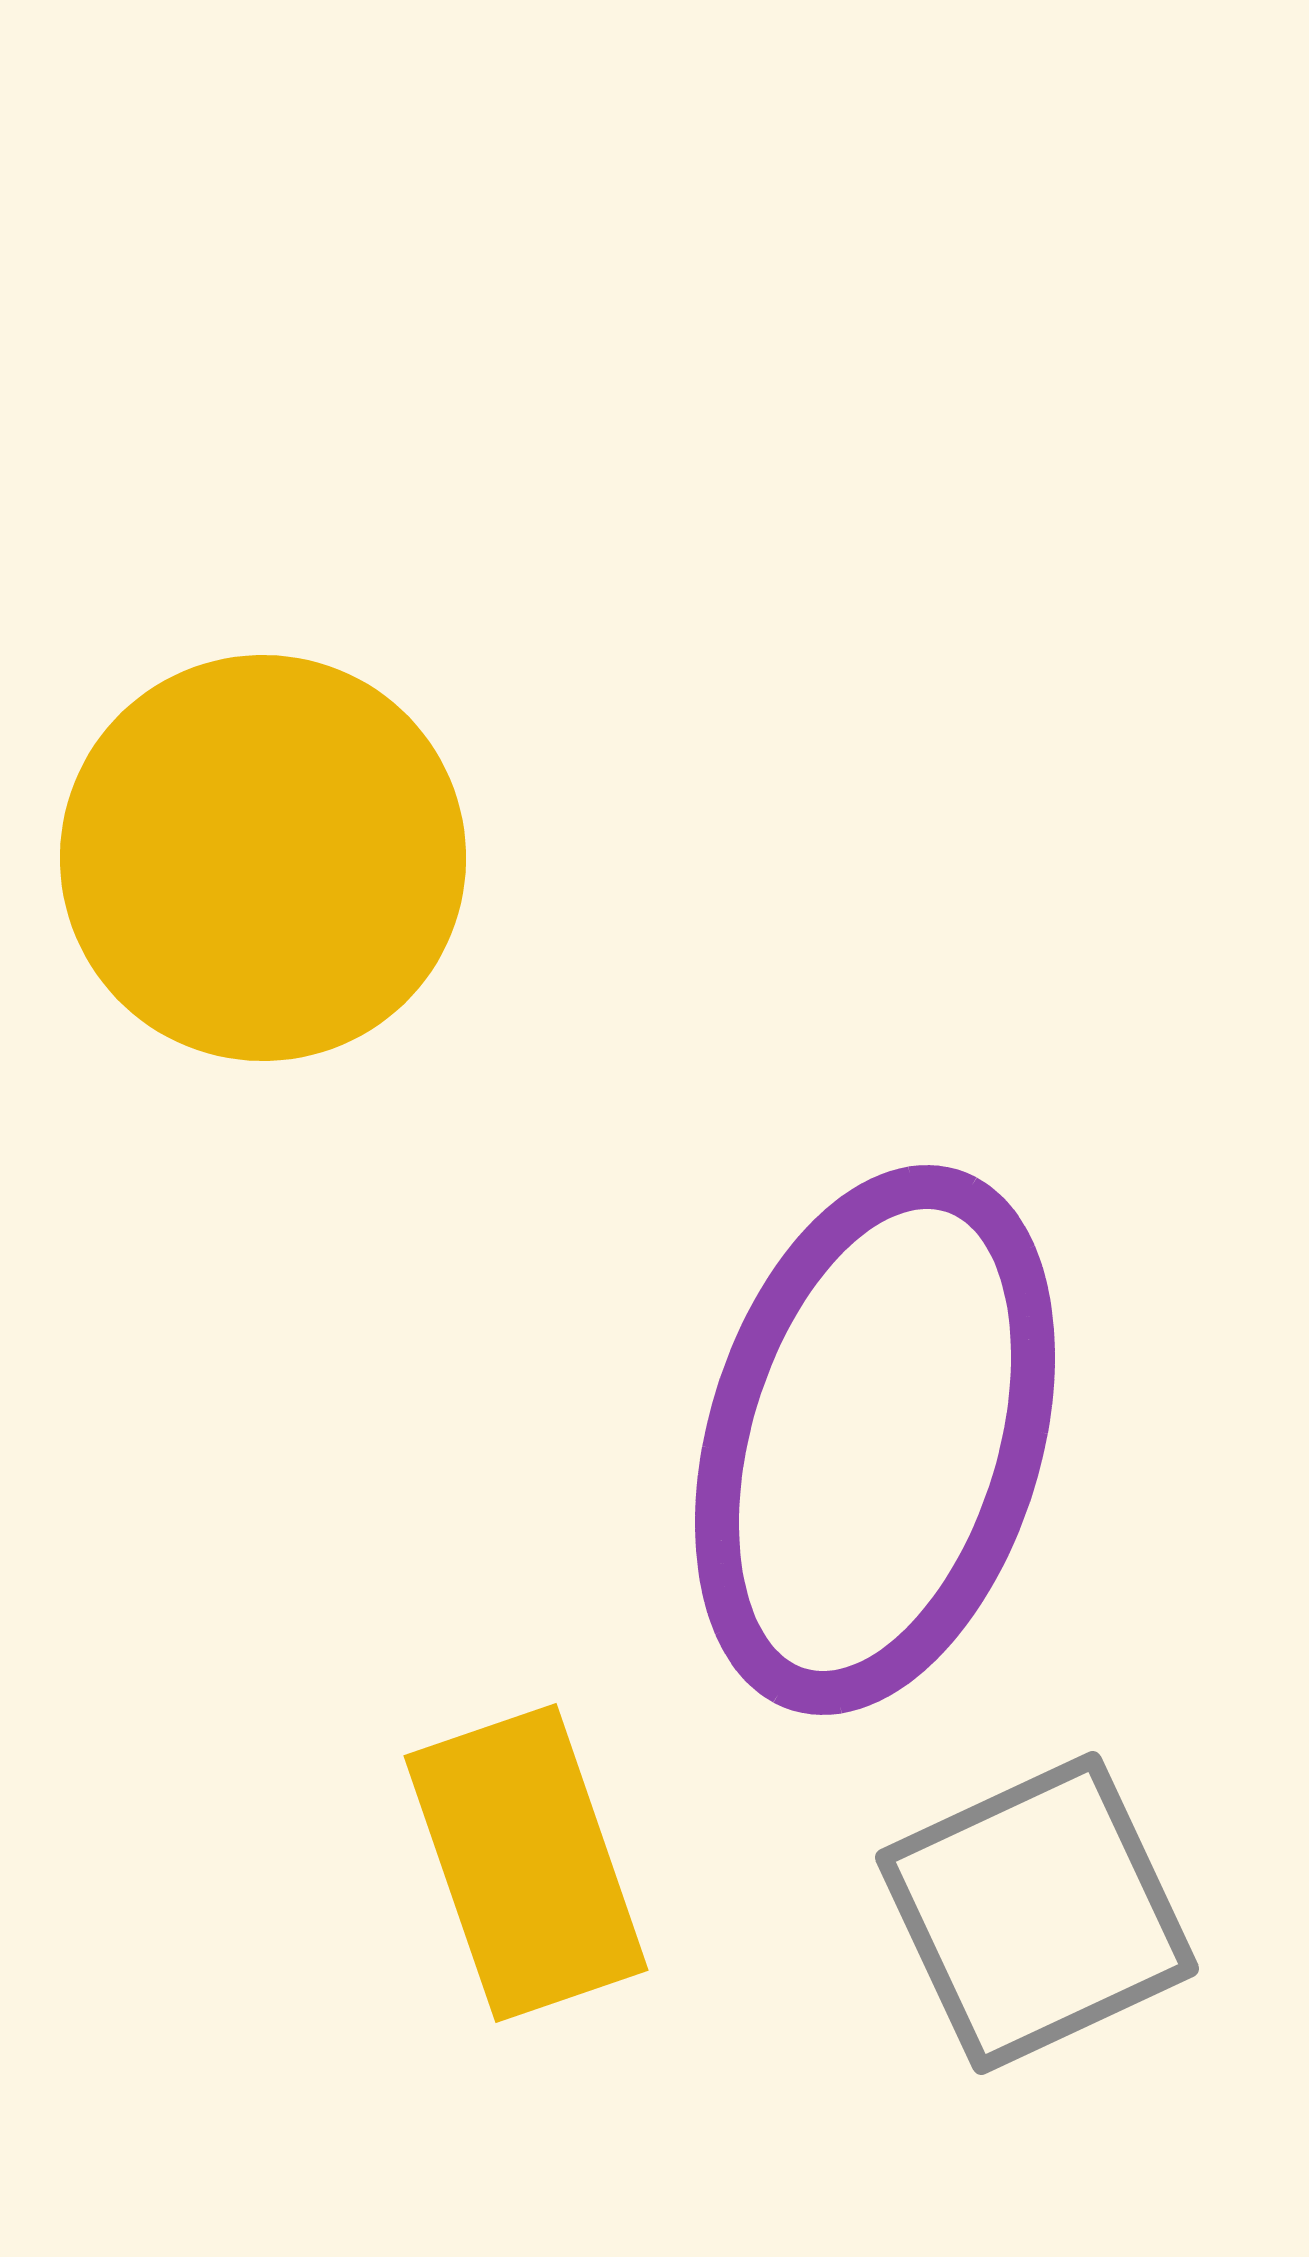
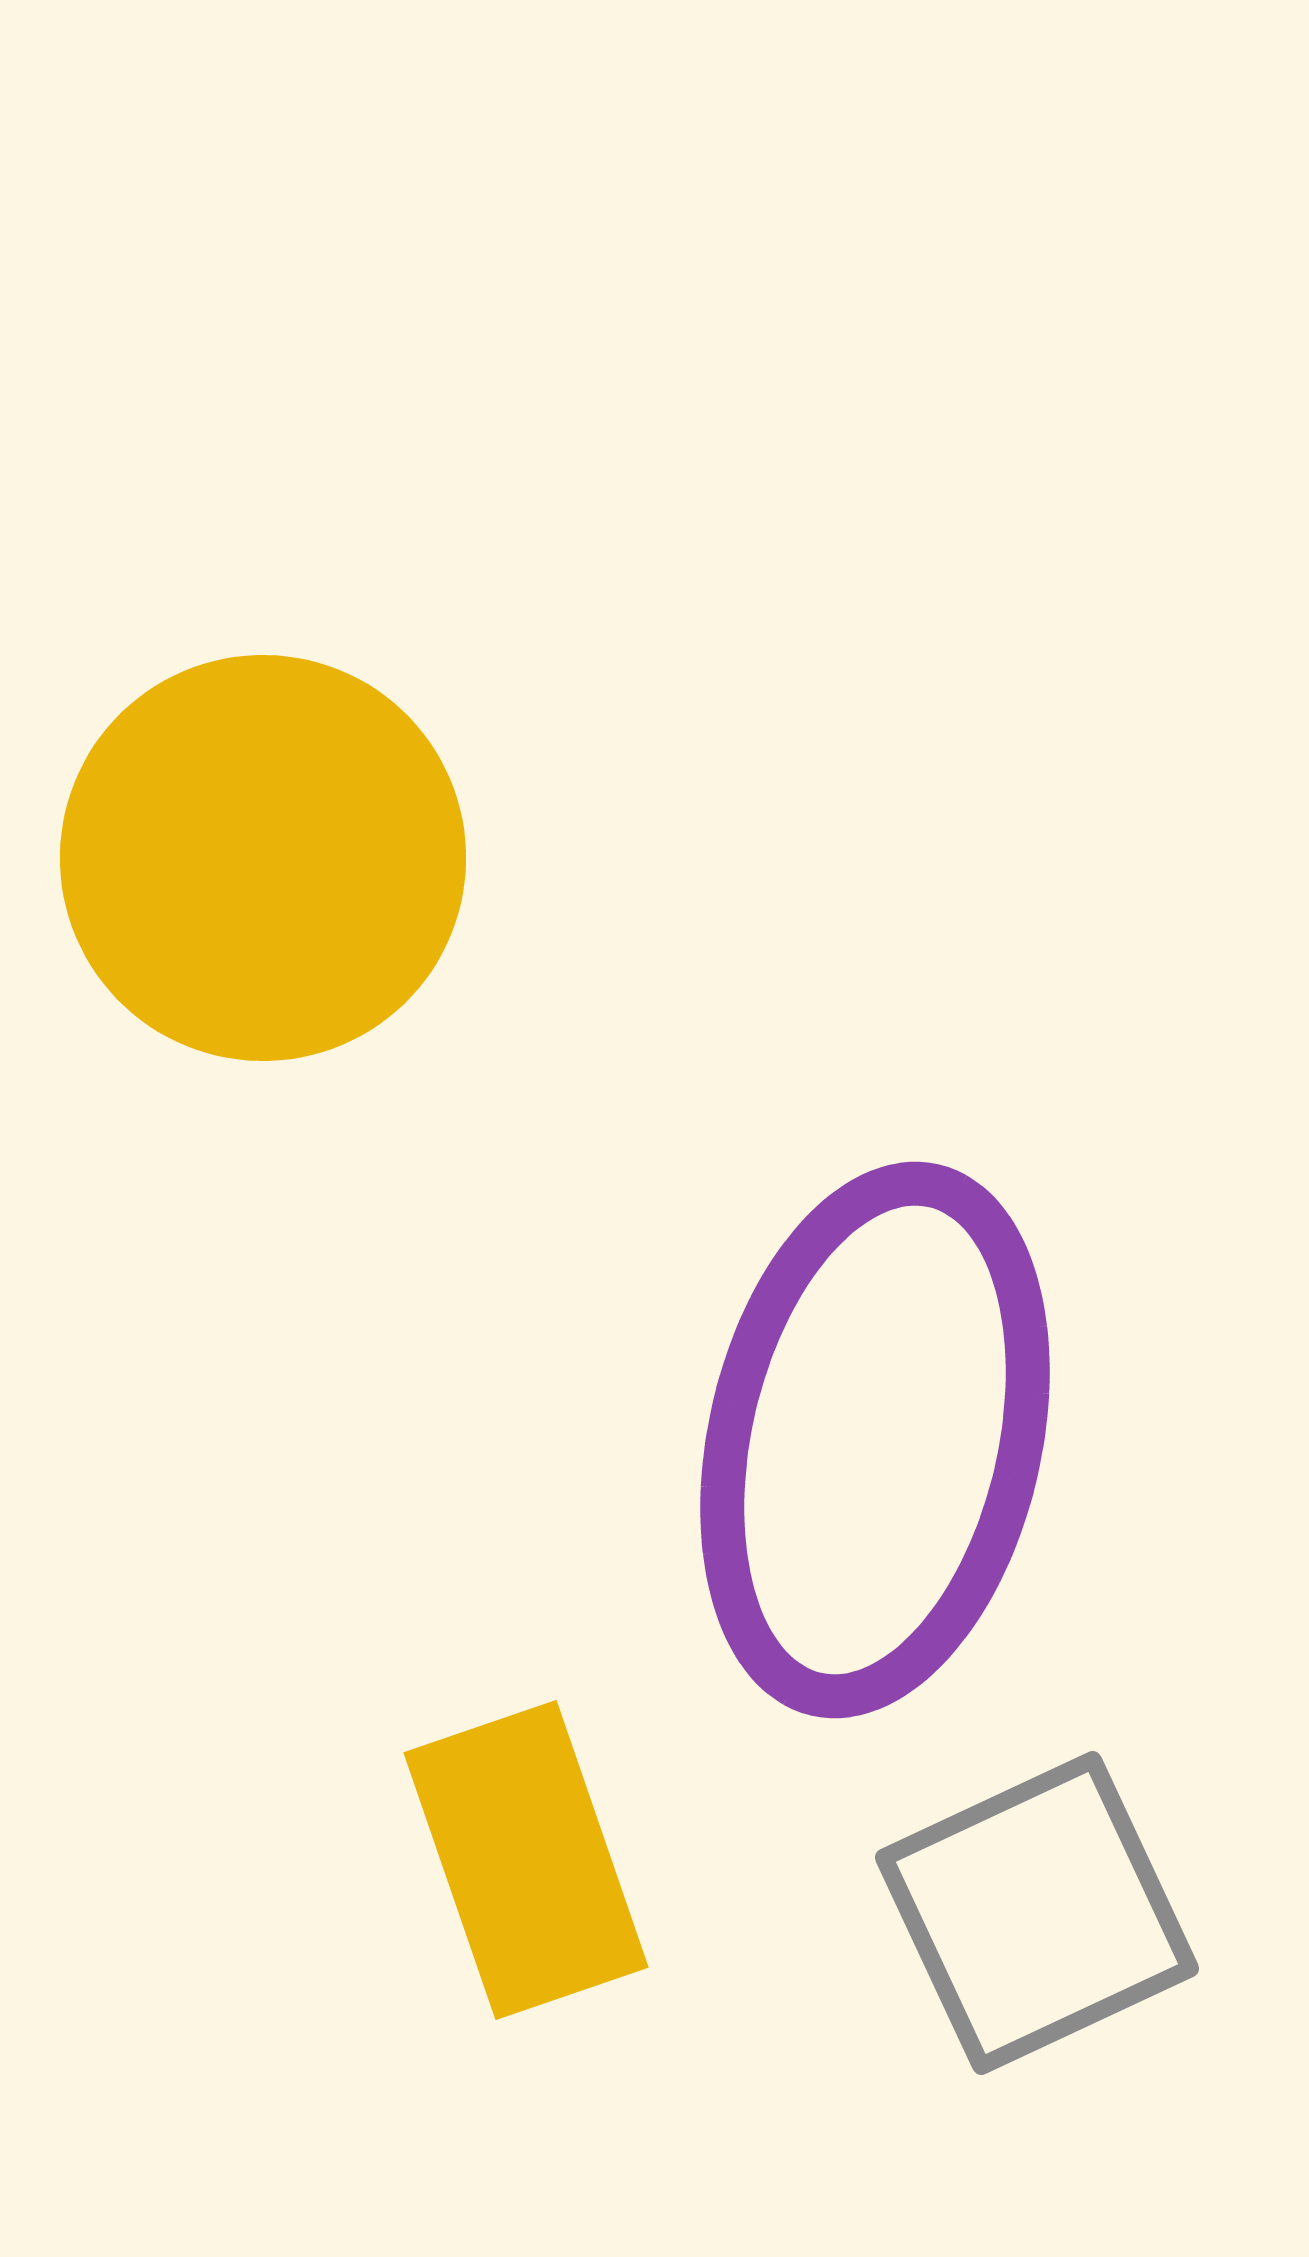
purple ellipse: rotated 4 degrees counterclockwise
yellow rectangle: moved 3 px up
